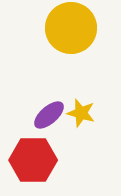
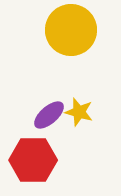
yellow circle: moved 2 px down
yellow star: moved 2 px left, 1 px up
